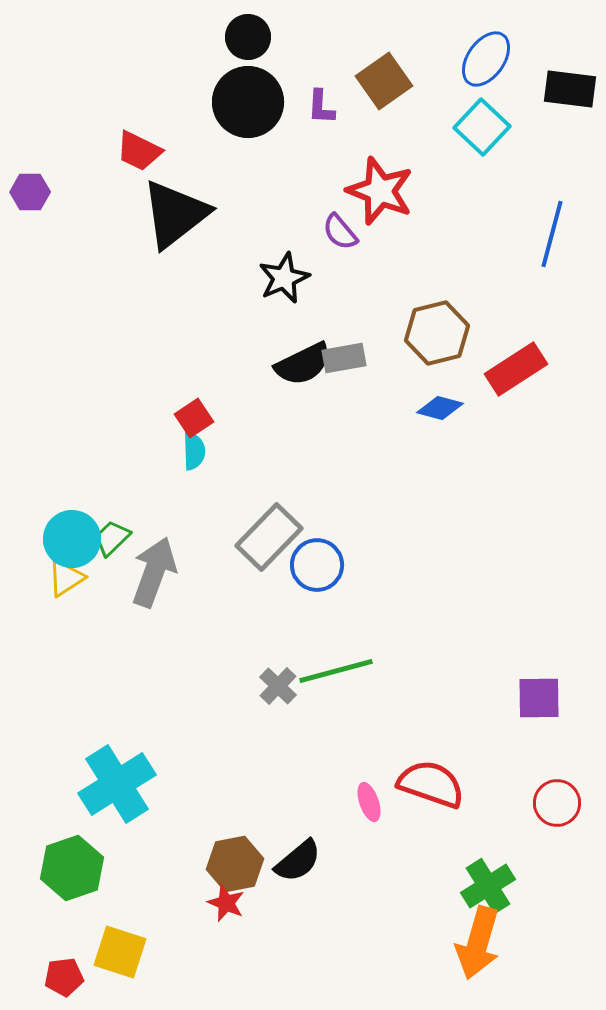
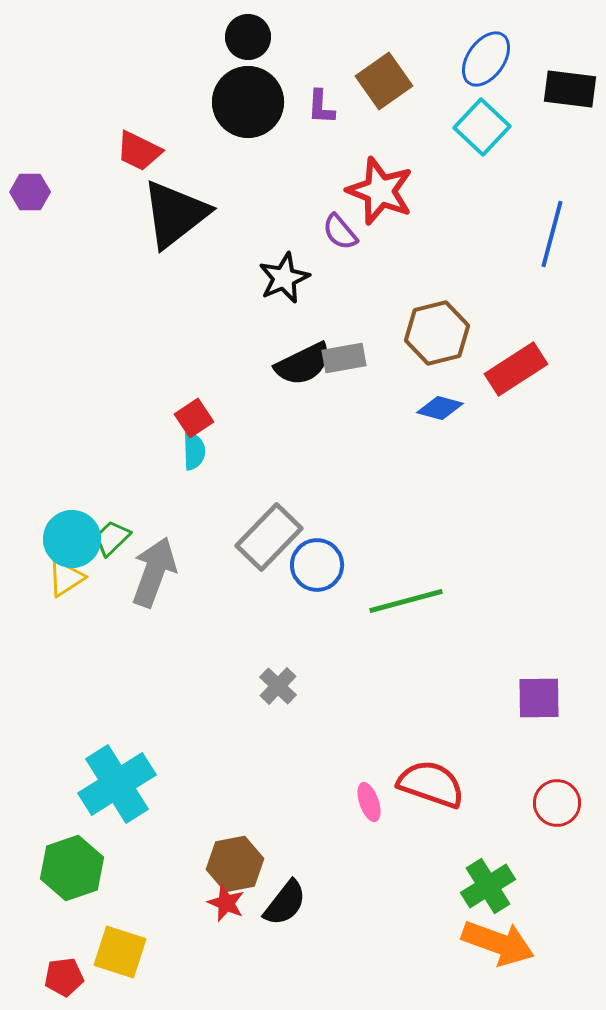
green line at (336, 671): moved 70 px right, 70 px up
black semicircle at (298, 861): moved 13 px left, 42 px down; rotated 12 degrees counterclockwise
orange arrow at (478, 943): moved 20 px right; rotated 86 degrees counterclockwise
